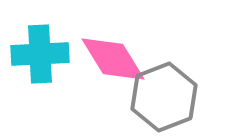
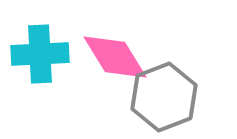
pink diamond: moved 2 px right, 2 px up
